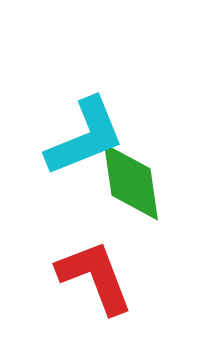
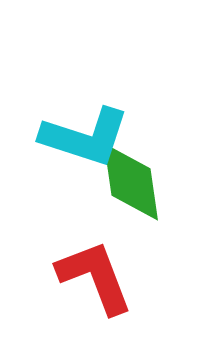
cyan L-shape: rotated 40 degrees clockwise
